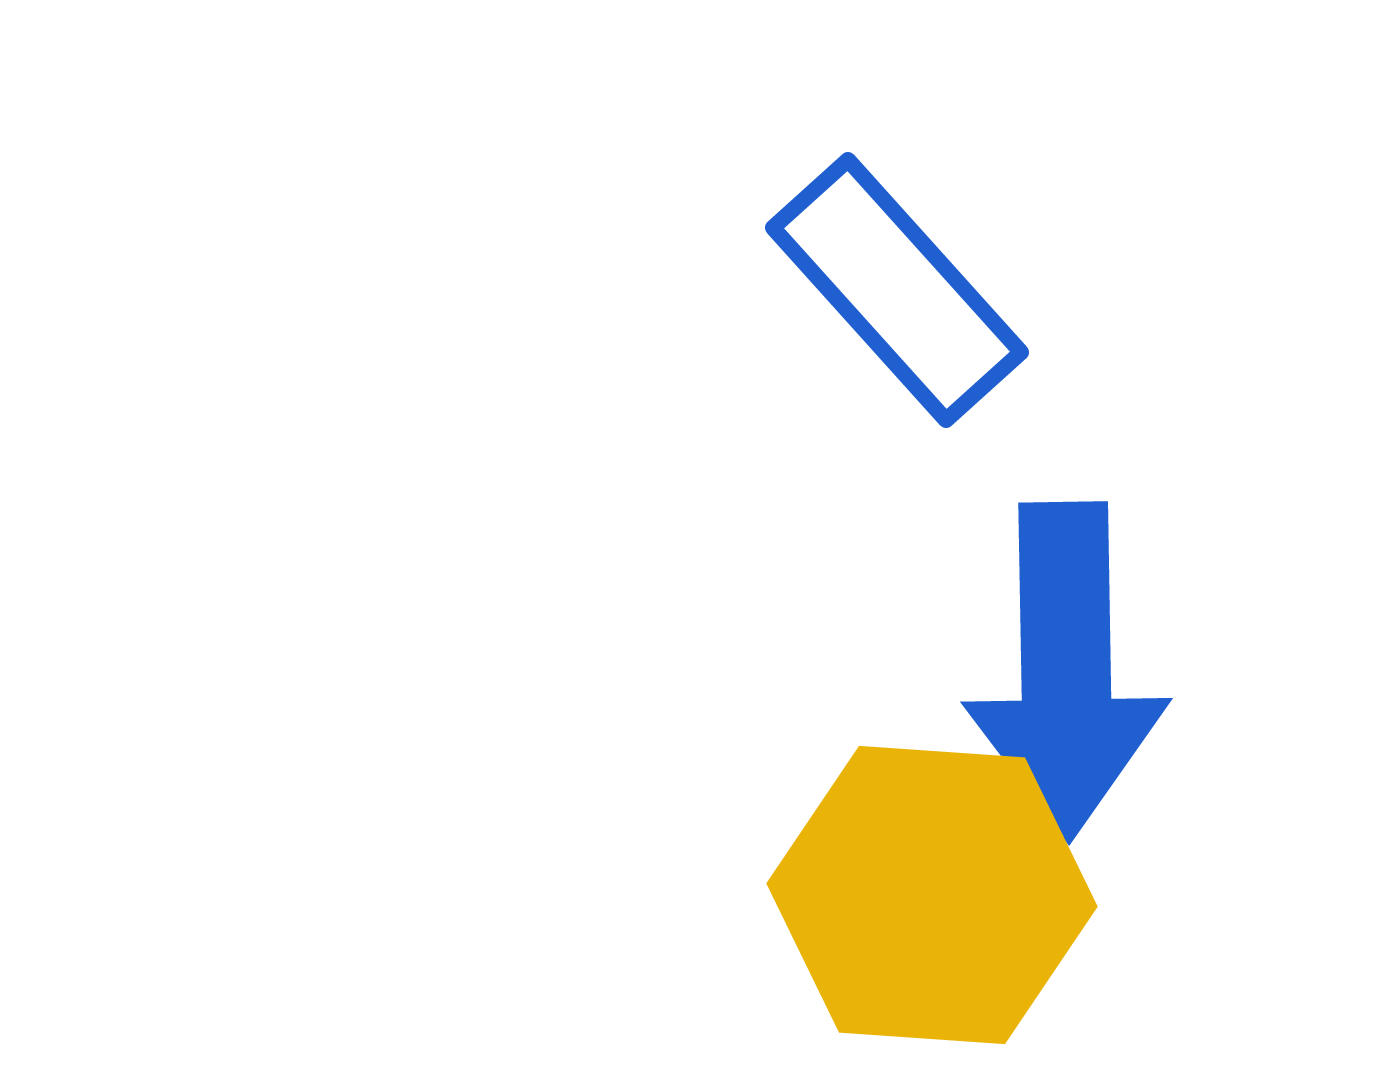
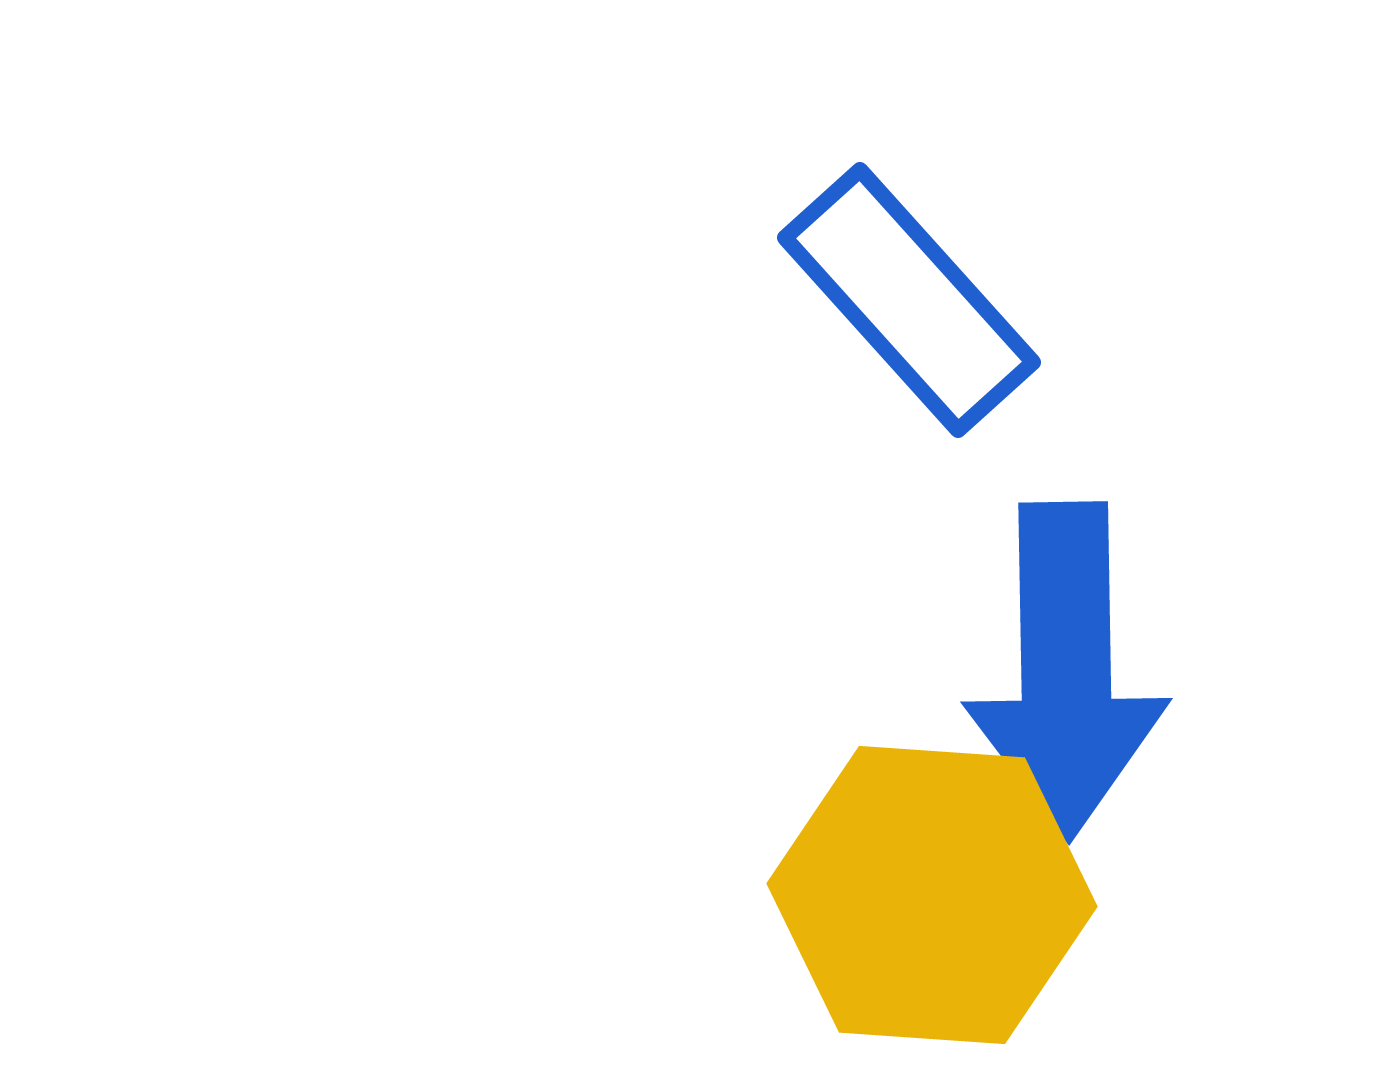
blue rectangle: moved 12 px right, 10 px down
